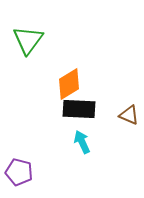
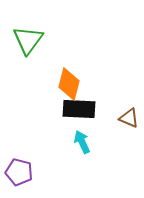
orange diamond: rotated 44 degrees counterclockwise
brown triangle: moved 3 px down
